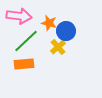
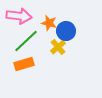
orange rectangle: rotated 12 degrees counterclockwise
